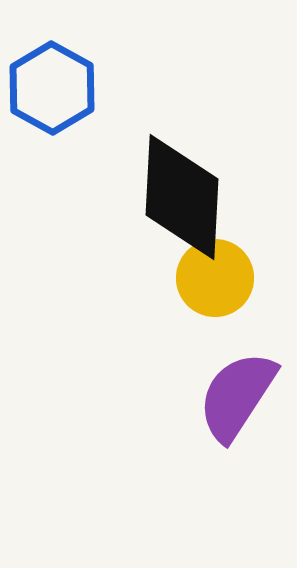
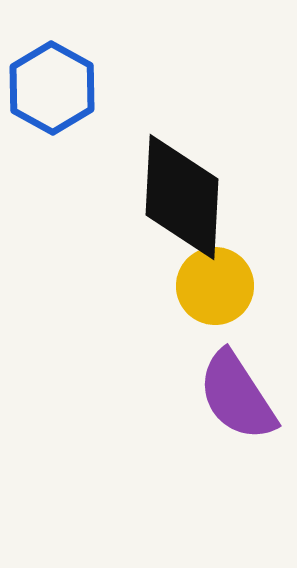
yellow circle: moved 8 px down
purple semicircle: rotated 66 degrees counterclockwise
